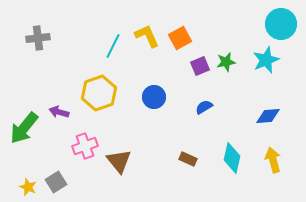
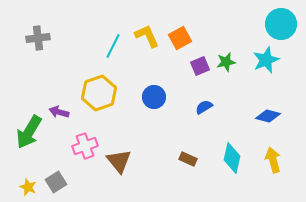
blue diamond: rotated 20 degrees clockwise
green arrow: moved 5 px right, 4 px down; rotated 8 degrees counterclockwise
